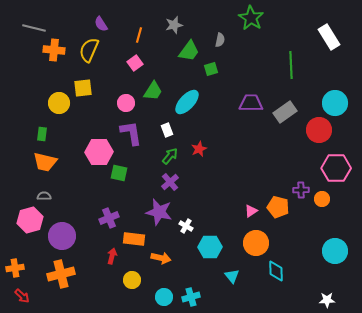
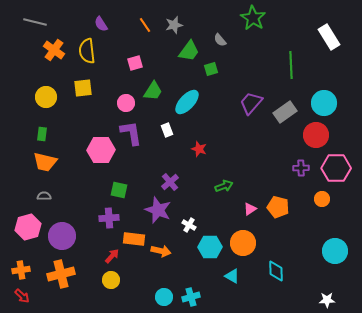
green star at (251, 18): moved 2 px right
gray line at (34, 28): moved 1 px right, 6 px up
orange line at (139, 35): moved 6 px right, 10 px up; rotated 49 degrees counterclockwise
gray semicircle at (220, 40): rotated 128 degrees clockwise
orange cross at (54, 50): rotated 30 degrees clockwise
yellow semicircle at (89, 50): moved 2 px left, 1 px down; rotated 30 degrees counterclockwise
pink square at (135, 63): rotated 21 degrees clockwise
yellow circle at (59, 103): moved 13 px left, 6 px up
purple trapezoid at (251, 103): rotated 50 degrees counterclockwise
cyan circle at (335, 103): moved 11 px left
red circle at (319, 130): moved 3 px left, 5 px down
red star at (199, 149): rotated 28 degrees counterclockwise
pink hexagon at (99, 152): moved 2 px right, 2 px up
green arrow at (170, 156): moved 54 px right, 30 px down; rotated 30 degrees clockwise
green square at (119, 173): moved 17 px down
purple cross at (301, 190): moved 22 px up
pink triangle at (251, 211): moved 1 px left, 2 px up
purple star at (159, 212): moved 1 px left, 2 px up; rotated 8 degrees clockwise
purple cross at (109, 218): rotated 18 degrees clockwise
pink hexagon at (30, 220): moved 2 px left, 7 px down
white cross at (186, 226): moved 3 px right, 1 px up
orange circle at (256, 243): moved 13 px left
red arrow at (112, 256): rotated 28 degrees clockwise
orange arrow at (161, 258): moved 7 px up
orange cross at (15, 268): moved 6 px right, 2 px down
cyan triangle at (232, 276): rotated 21 degrees counterclockwise
yellow circle at (132, 280): moved 21 px left
